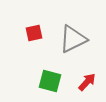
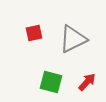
green square: moved 1 px right, 1 px down
